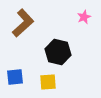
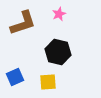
pink star: moved 25 px left, 3 px up
brown L-shape: rotated 24 degrees clockwise
blue square: rotated 18 degrees counterclockwise
